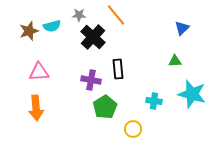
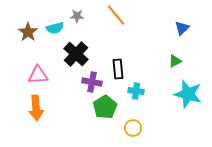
gray star: moved 2 px left, 1 px down
cyan semicircle: moved 3 px right, 2 px down
brown star: moved 1 px left, 1 px down; rotated 18 degrees counterclockwise
black cross: moved 17 px left, 17 px down
green triangle: rotated 24 degrees counterclockwise
pink triangle: moved 1 px left, 3 px down
purple cross: moved 1 px right, 2 px down
cyan star: moved 4 px left
cyan cross: moved 18 px left, 10 px up
yellow circle: moved 1 px up
